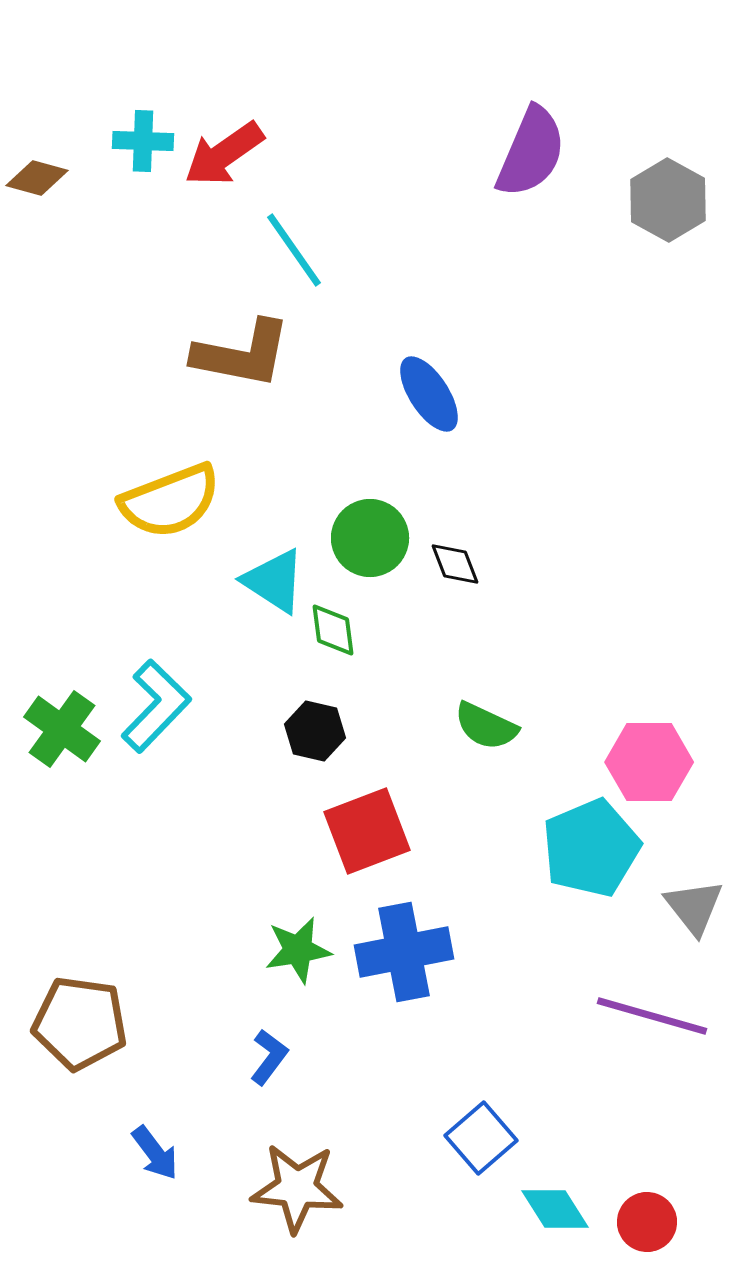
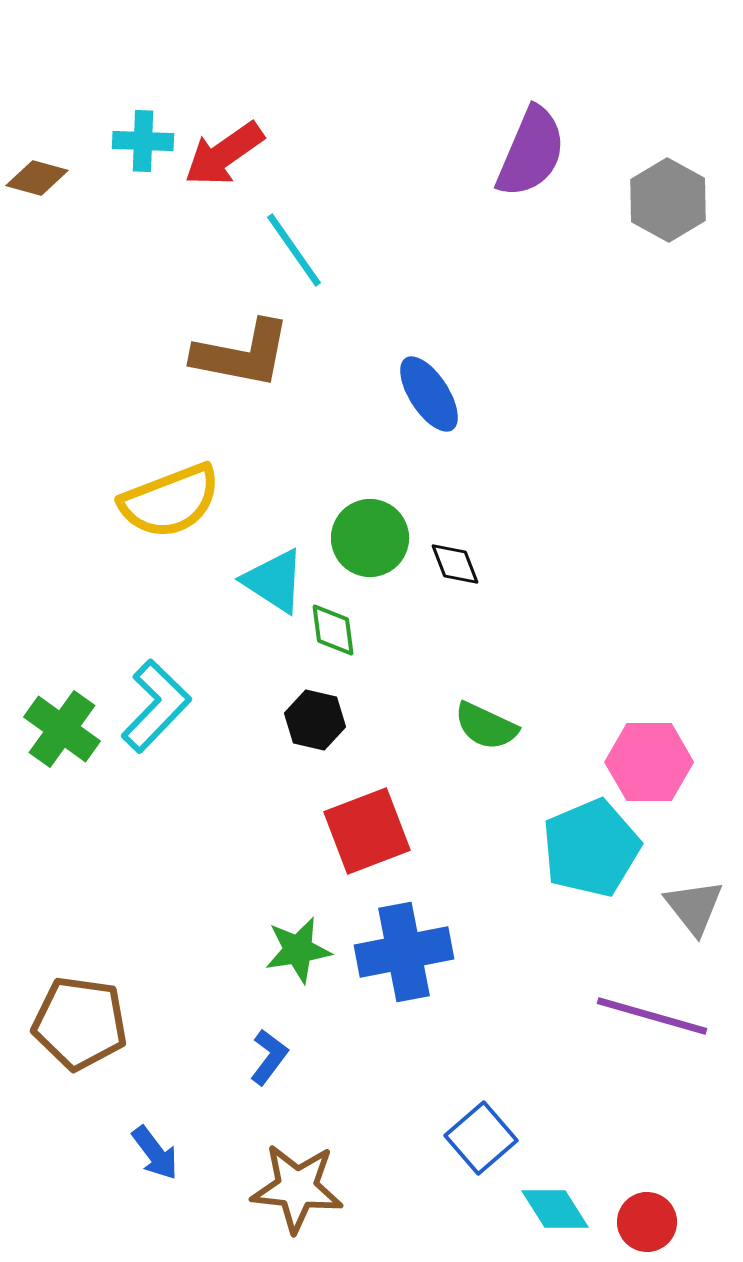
black hexagon: moved 11 px up
